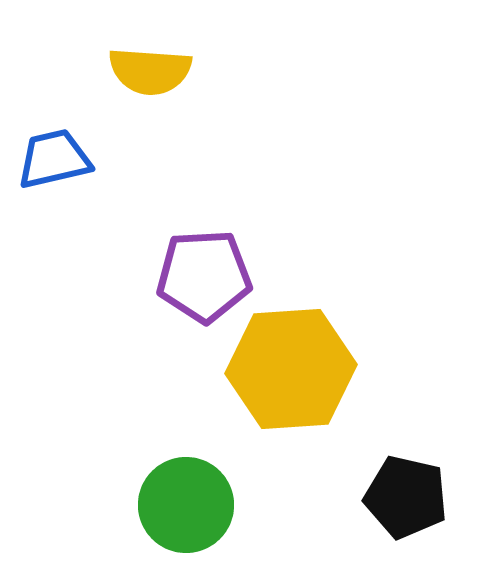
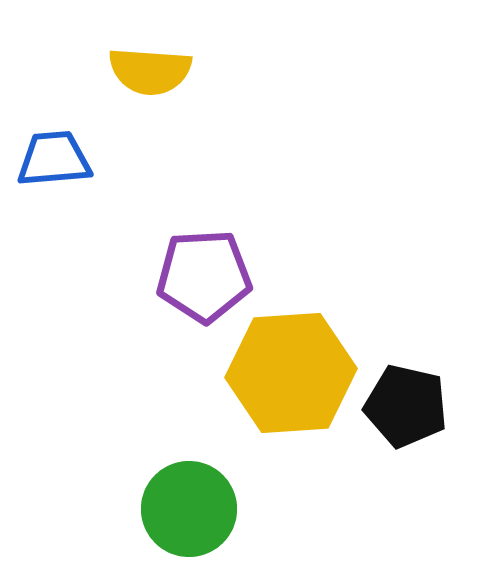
blue trapezoid: rotated 8 degrees clockwise
yellow hexagon: moved 4 px down
black pentagon: moved 91 px up
green circle: moved 3 px right, 4 px down
